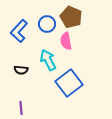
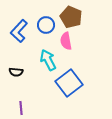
blue circle: moved 1 px left, 1 px down
black semicircle: moved 5 px left, 2 px down
